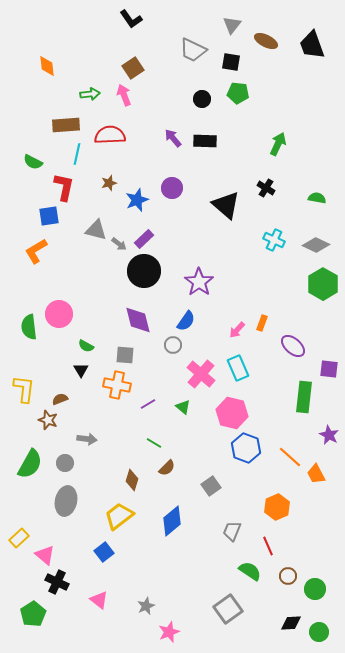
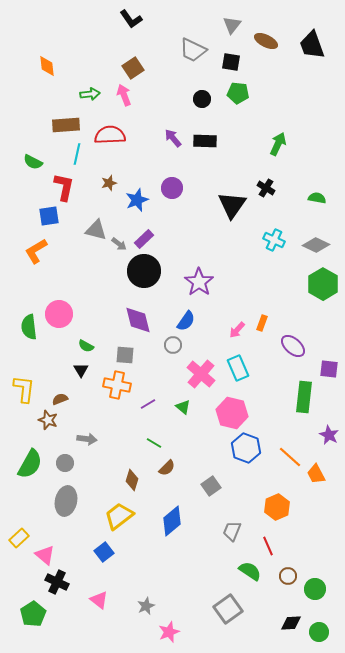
black triangle at (226, 205): moved 6 px right; rotated 24 degrees clockwise
